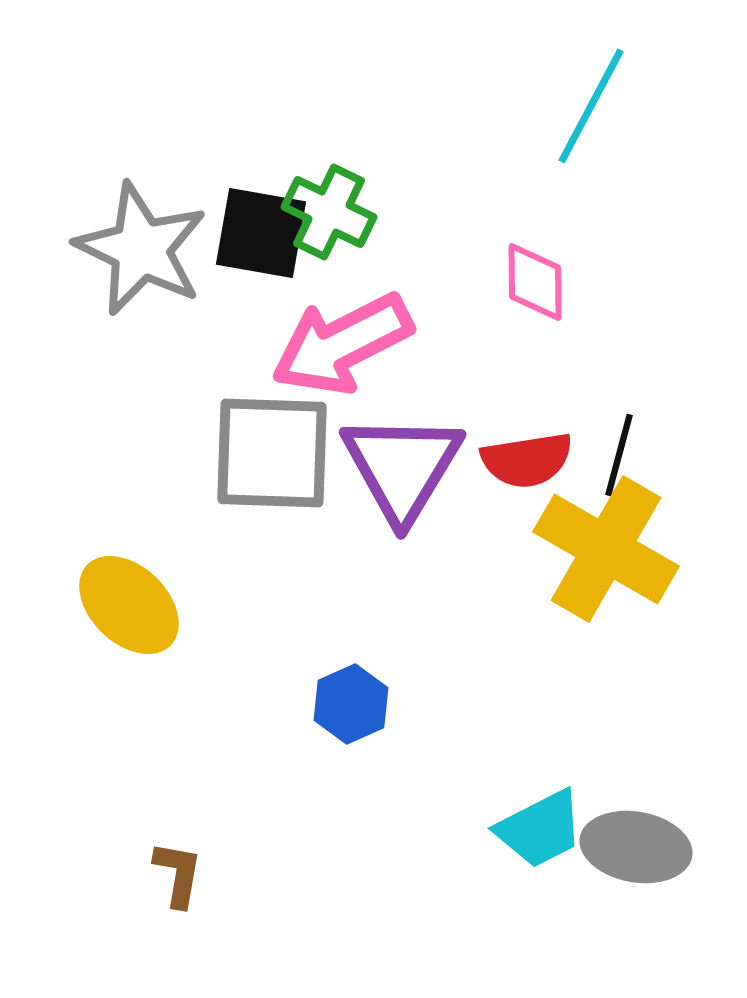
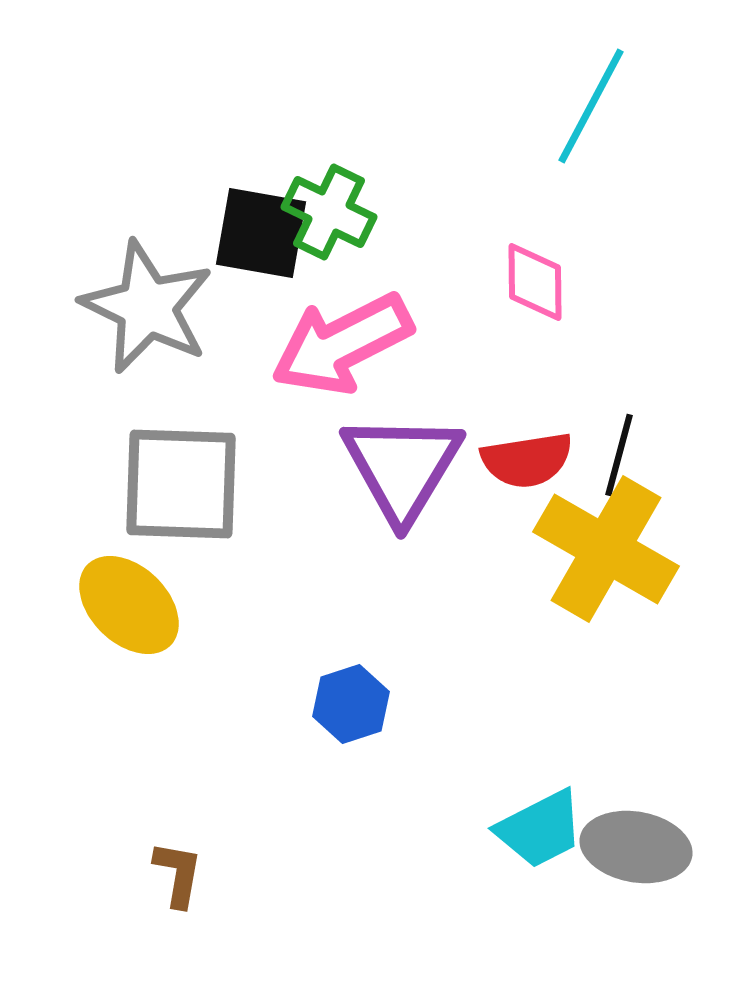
gray star: moved 6 px right, 58 px down
gray square: moved 91 px left, 31 px down
blue hexagon: rotated 6 degrees clockwise
